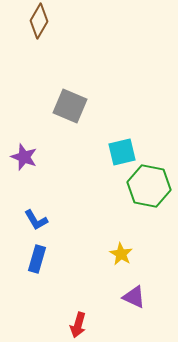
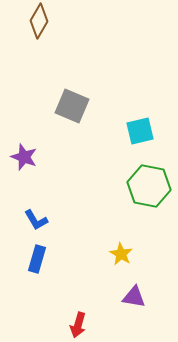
gray square: moved 2 px right
cyan square: moved 18 px right, 21 px up
purple triangle: rotated 15 degrees counterclockwise
